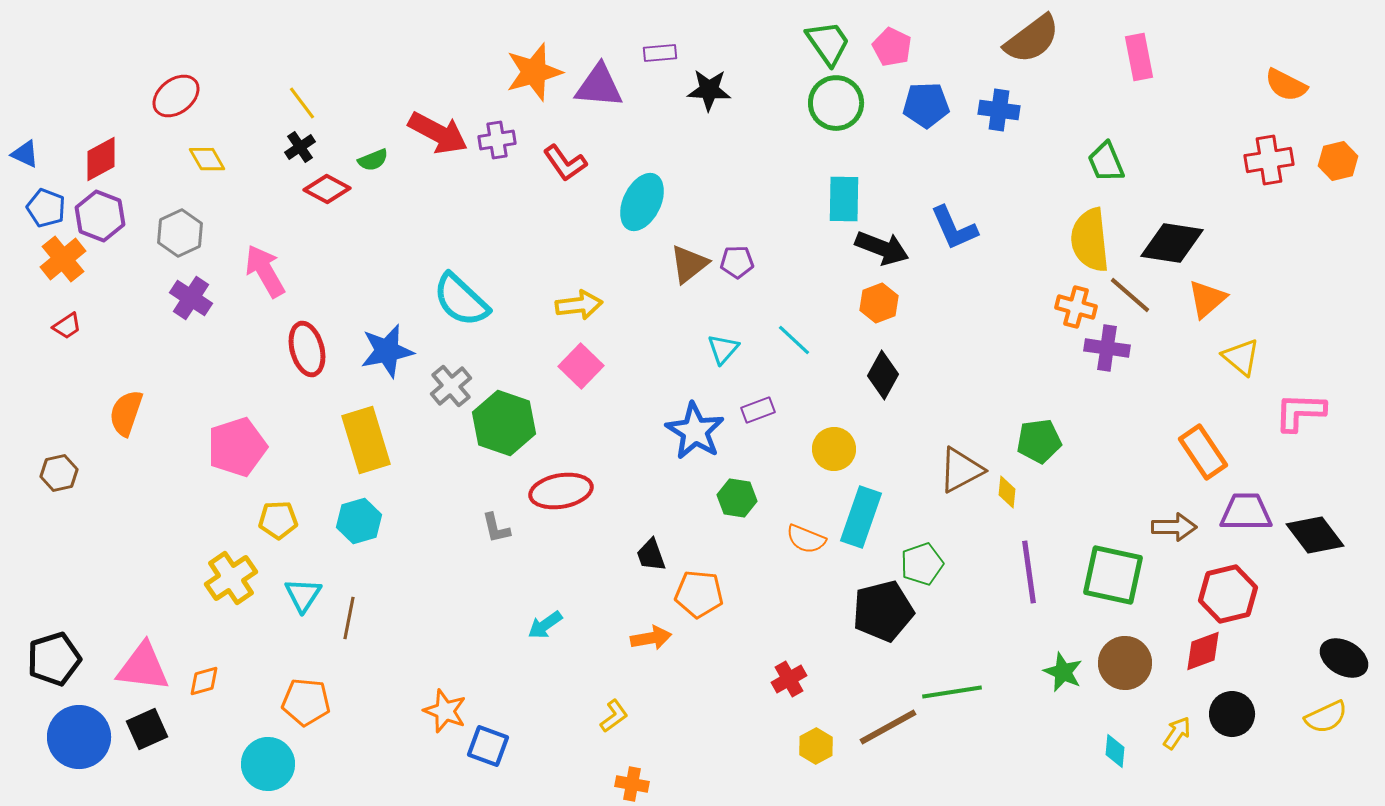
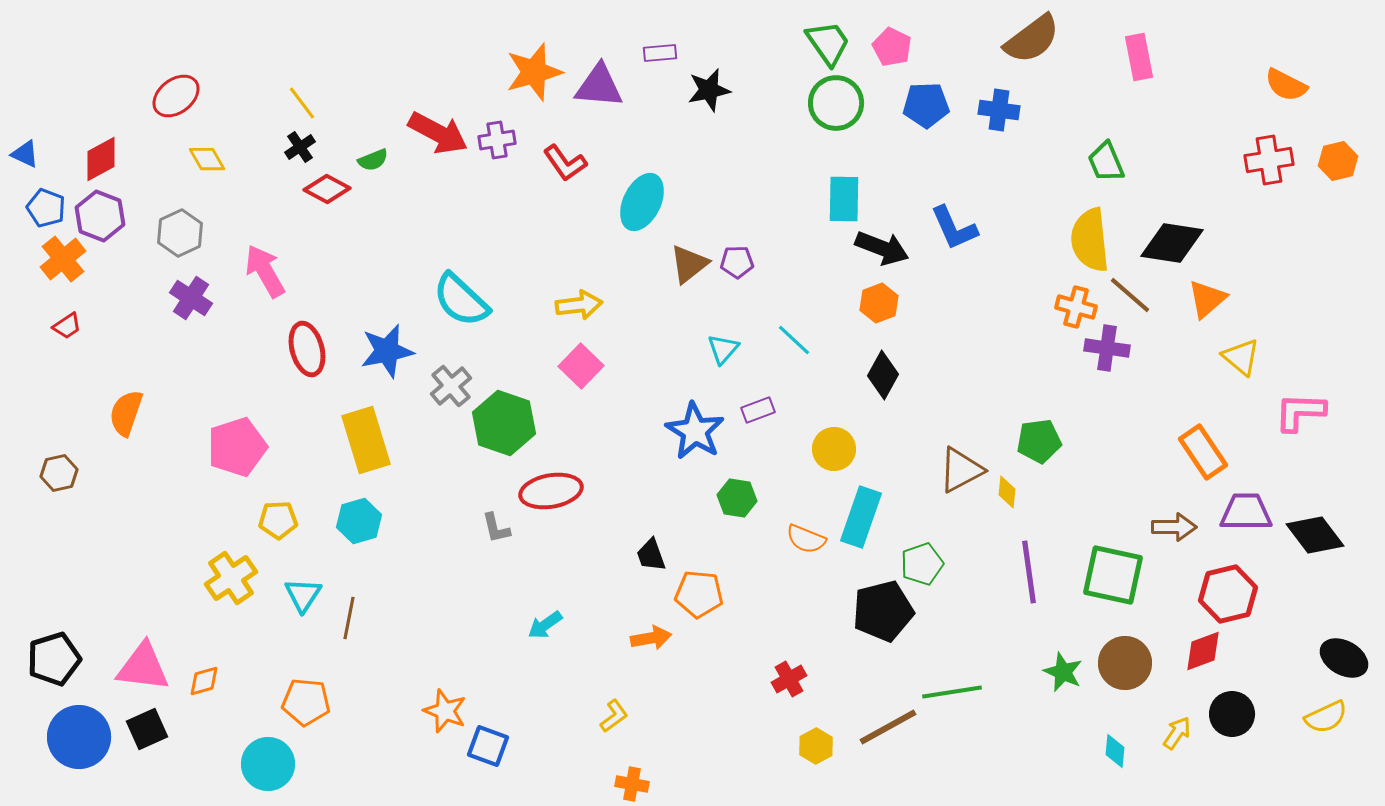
black star at (709, 90): rotated 15 degrees counterclockwise
red ellipse at (561, 491): moved 10 px left
